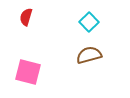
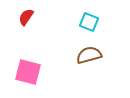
red semicircle: rotated 18 degrees clockwise
cyan square: rotated 24 degrees counterclockwise
